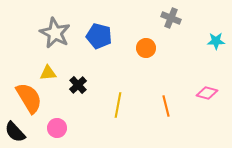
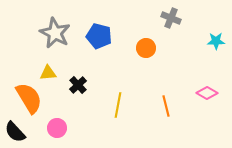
pink diamond: rotated 15 degrees clockwise
